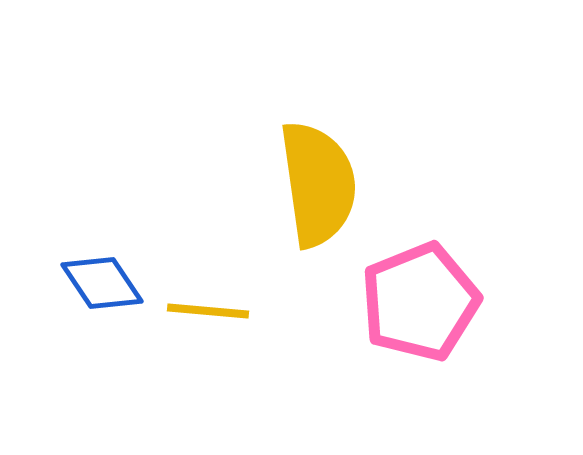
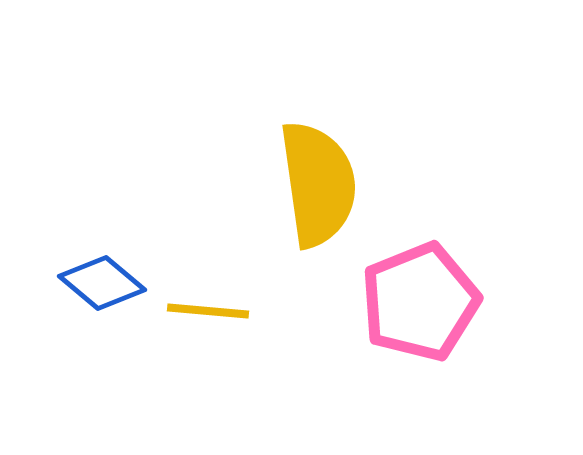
blue diamond: rotated 16 degrees counterclockwise
